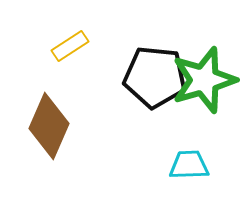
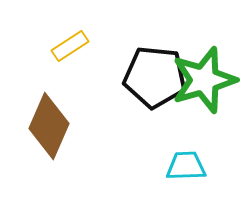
cyan trapezoid: moved 3 px left, 1 px down
